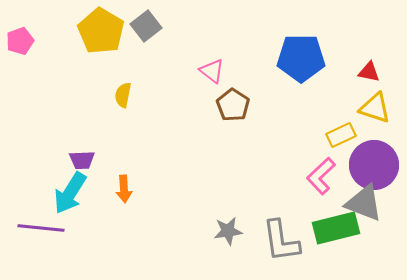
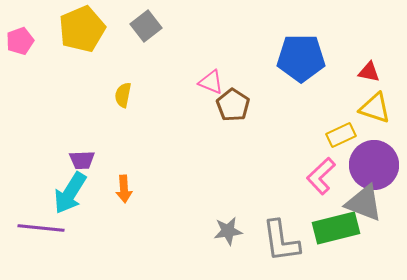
yellow pentagon: moved 19 px left, 2 px up; rotated 18 degrees clockwise
pink triangle: moved 1 px left, 11 px down; rotated 16 degrees counterclockwise
